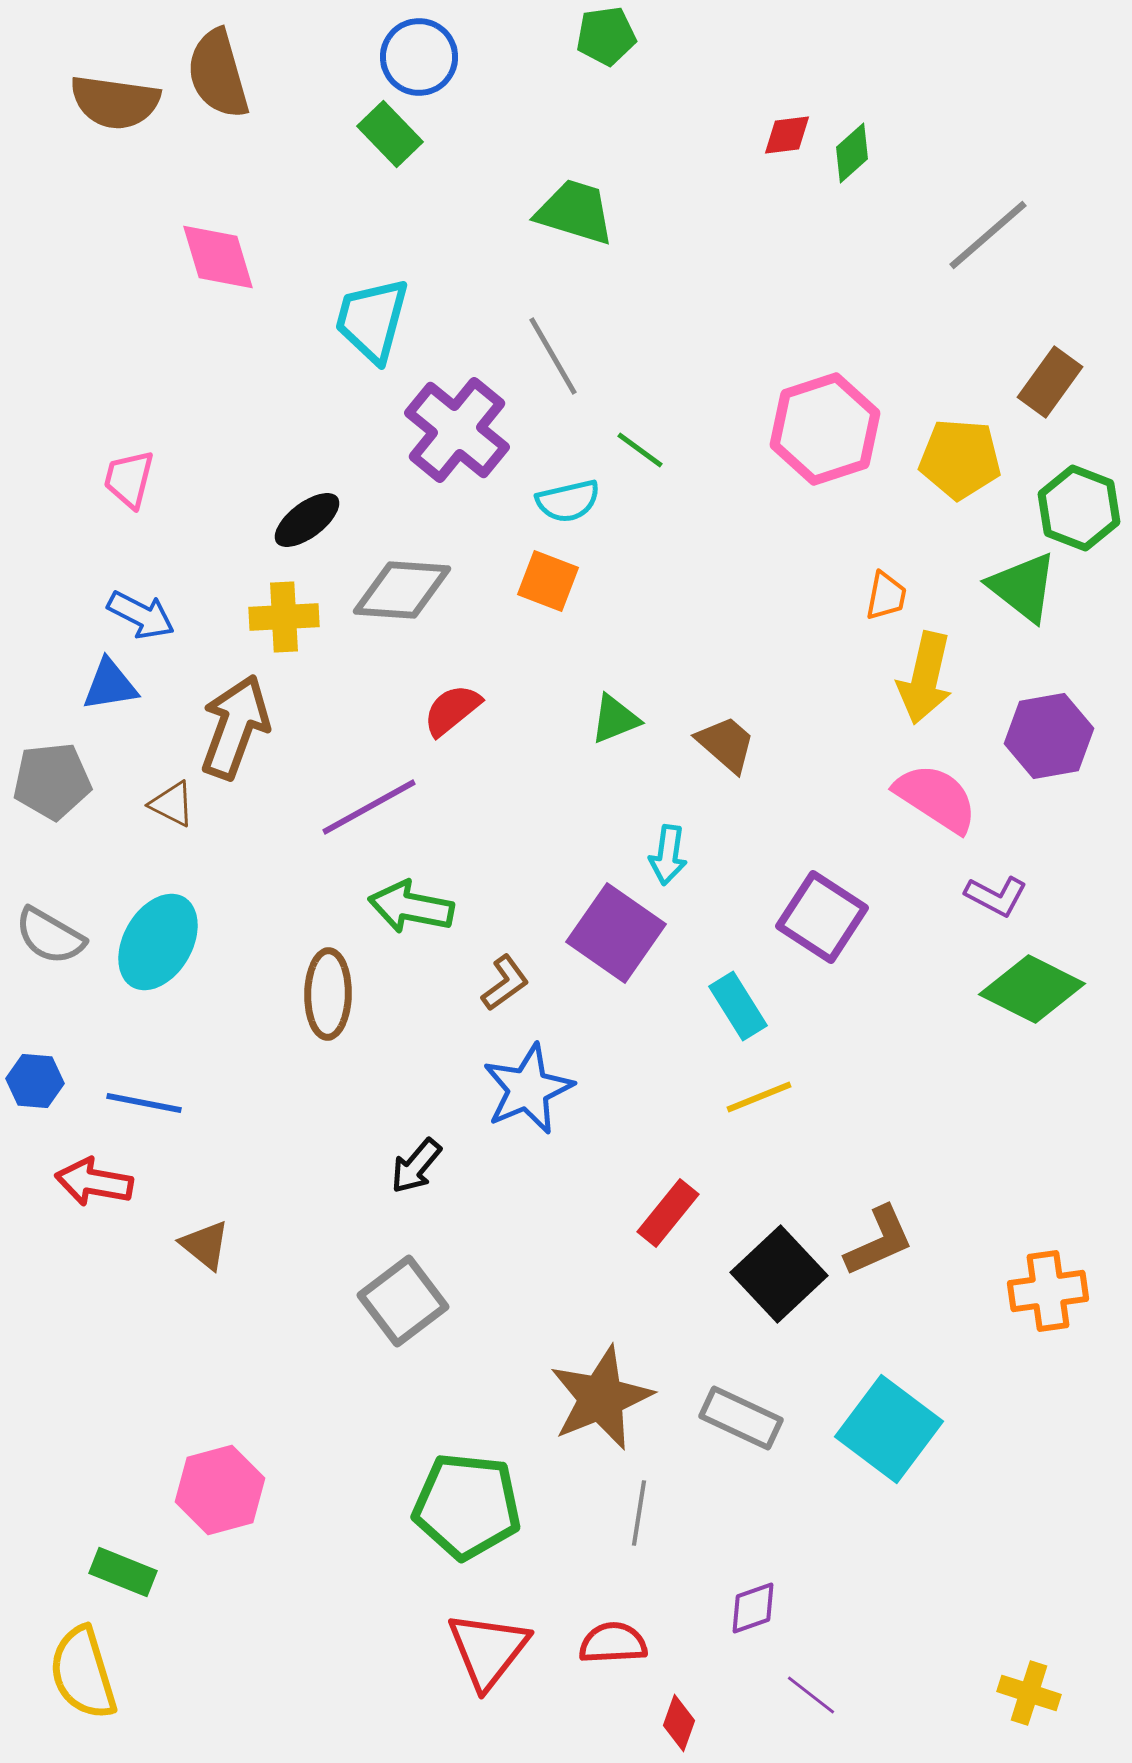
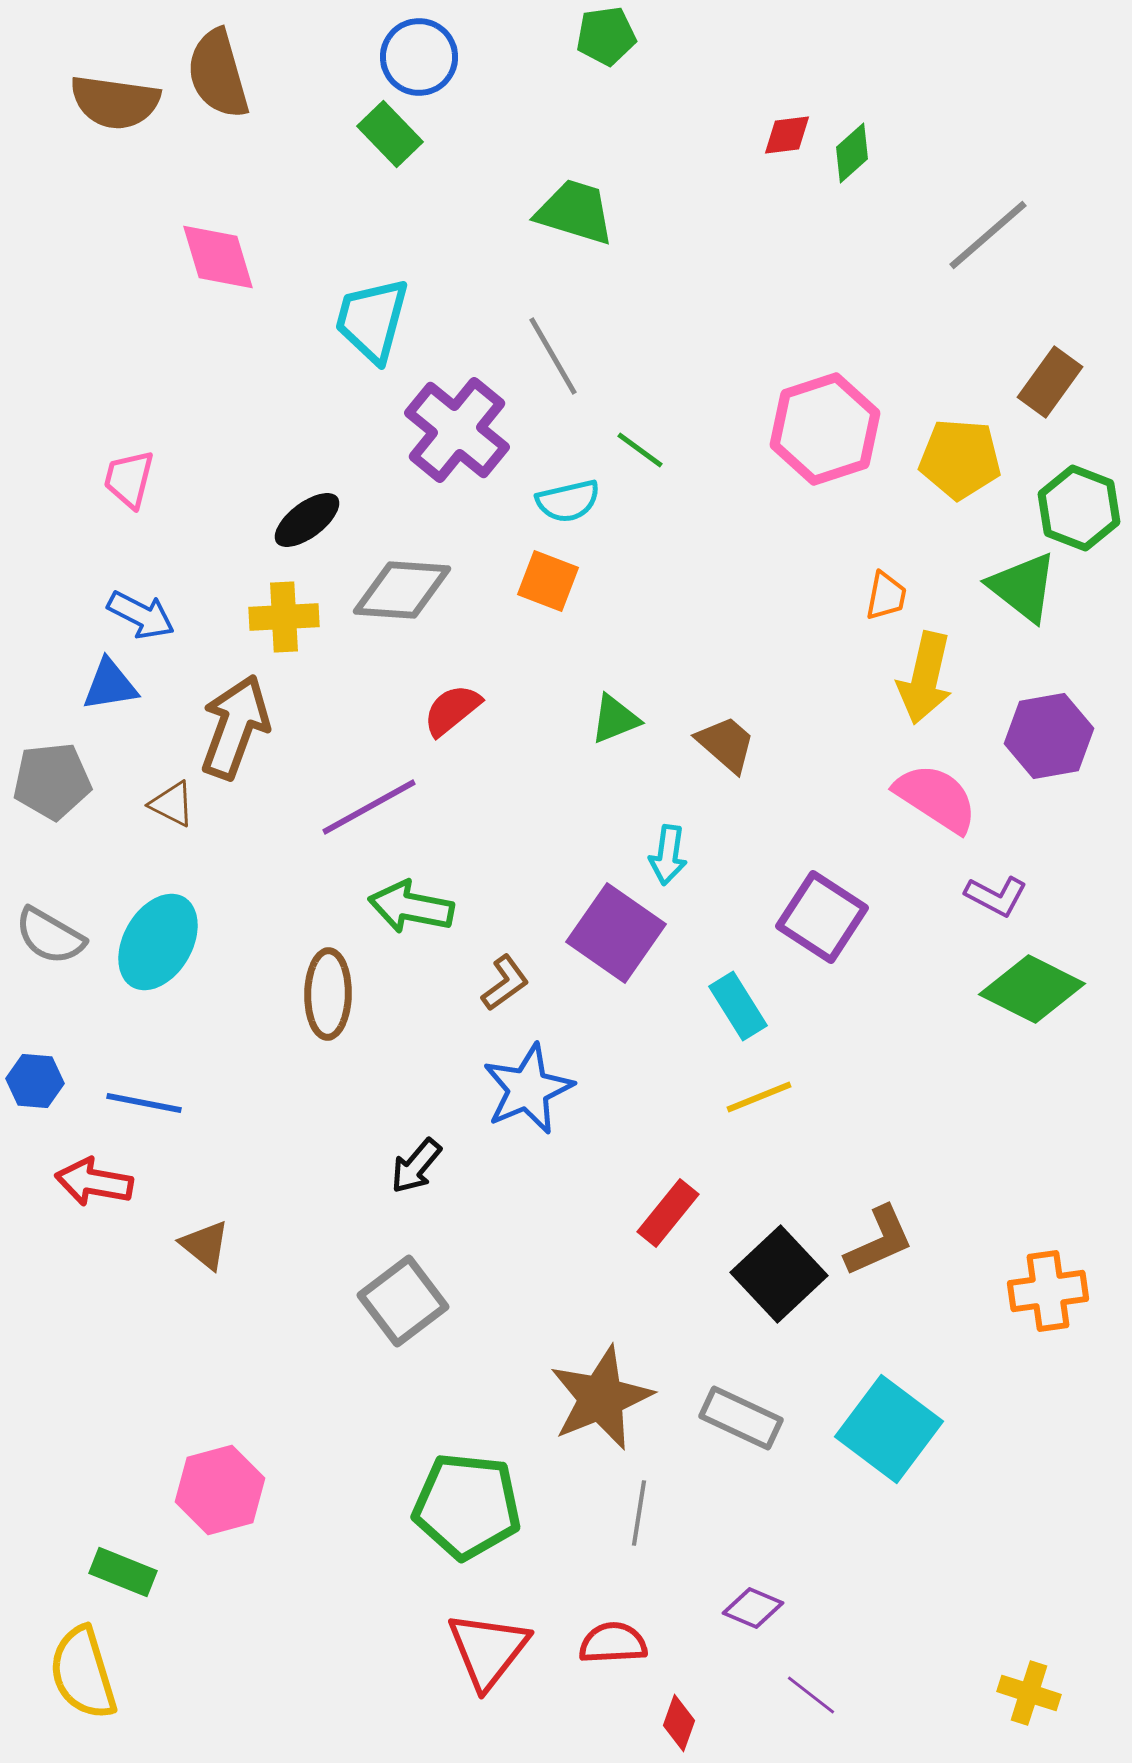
purple diamond at (753, 1608): rotated 42 degrees clockwise
